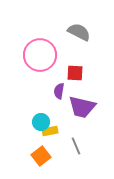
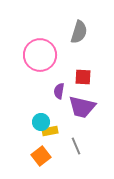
gray semicircle: rotated 80 degrees clockwise
red square: moved 8 px right, 4 px down
